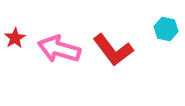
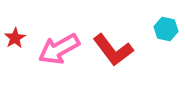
pink arrow: rotated 45 degrees counterclockwise
